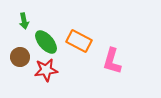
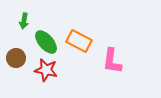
green arrow: rotated 21 degrees clockwise
brown circle: moved 4 px left, 1 px down
pink L-shape: rotated 8 degrees counterclockwise
red star: rotated 20 degrees clockwise
